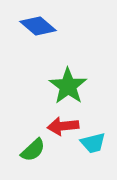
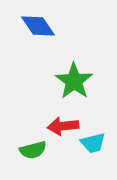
blue diamond: rotated 15 degrees clockwise
green star: moved 6 px right, 5 px up
green semicircle: rotated 28 degrees clockwise
